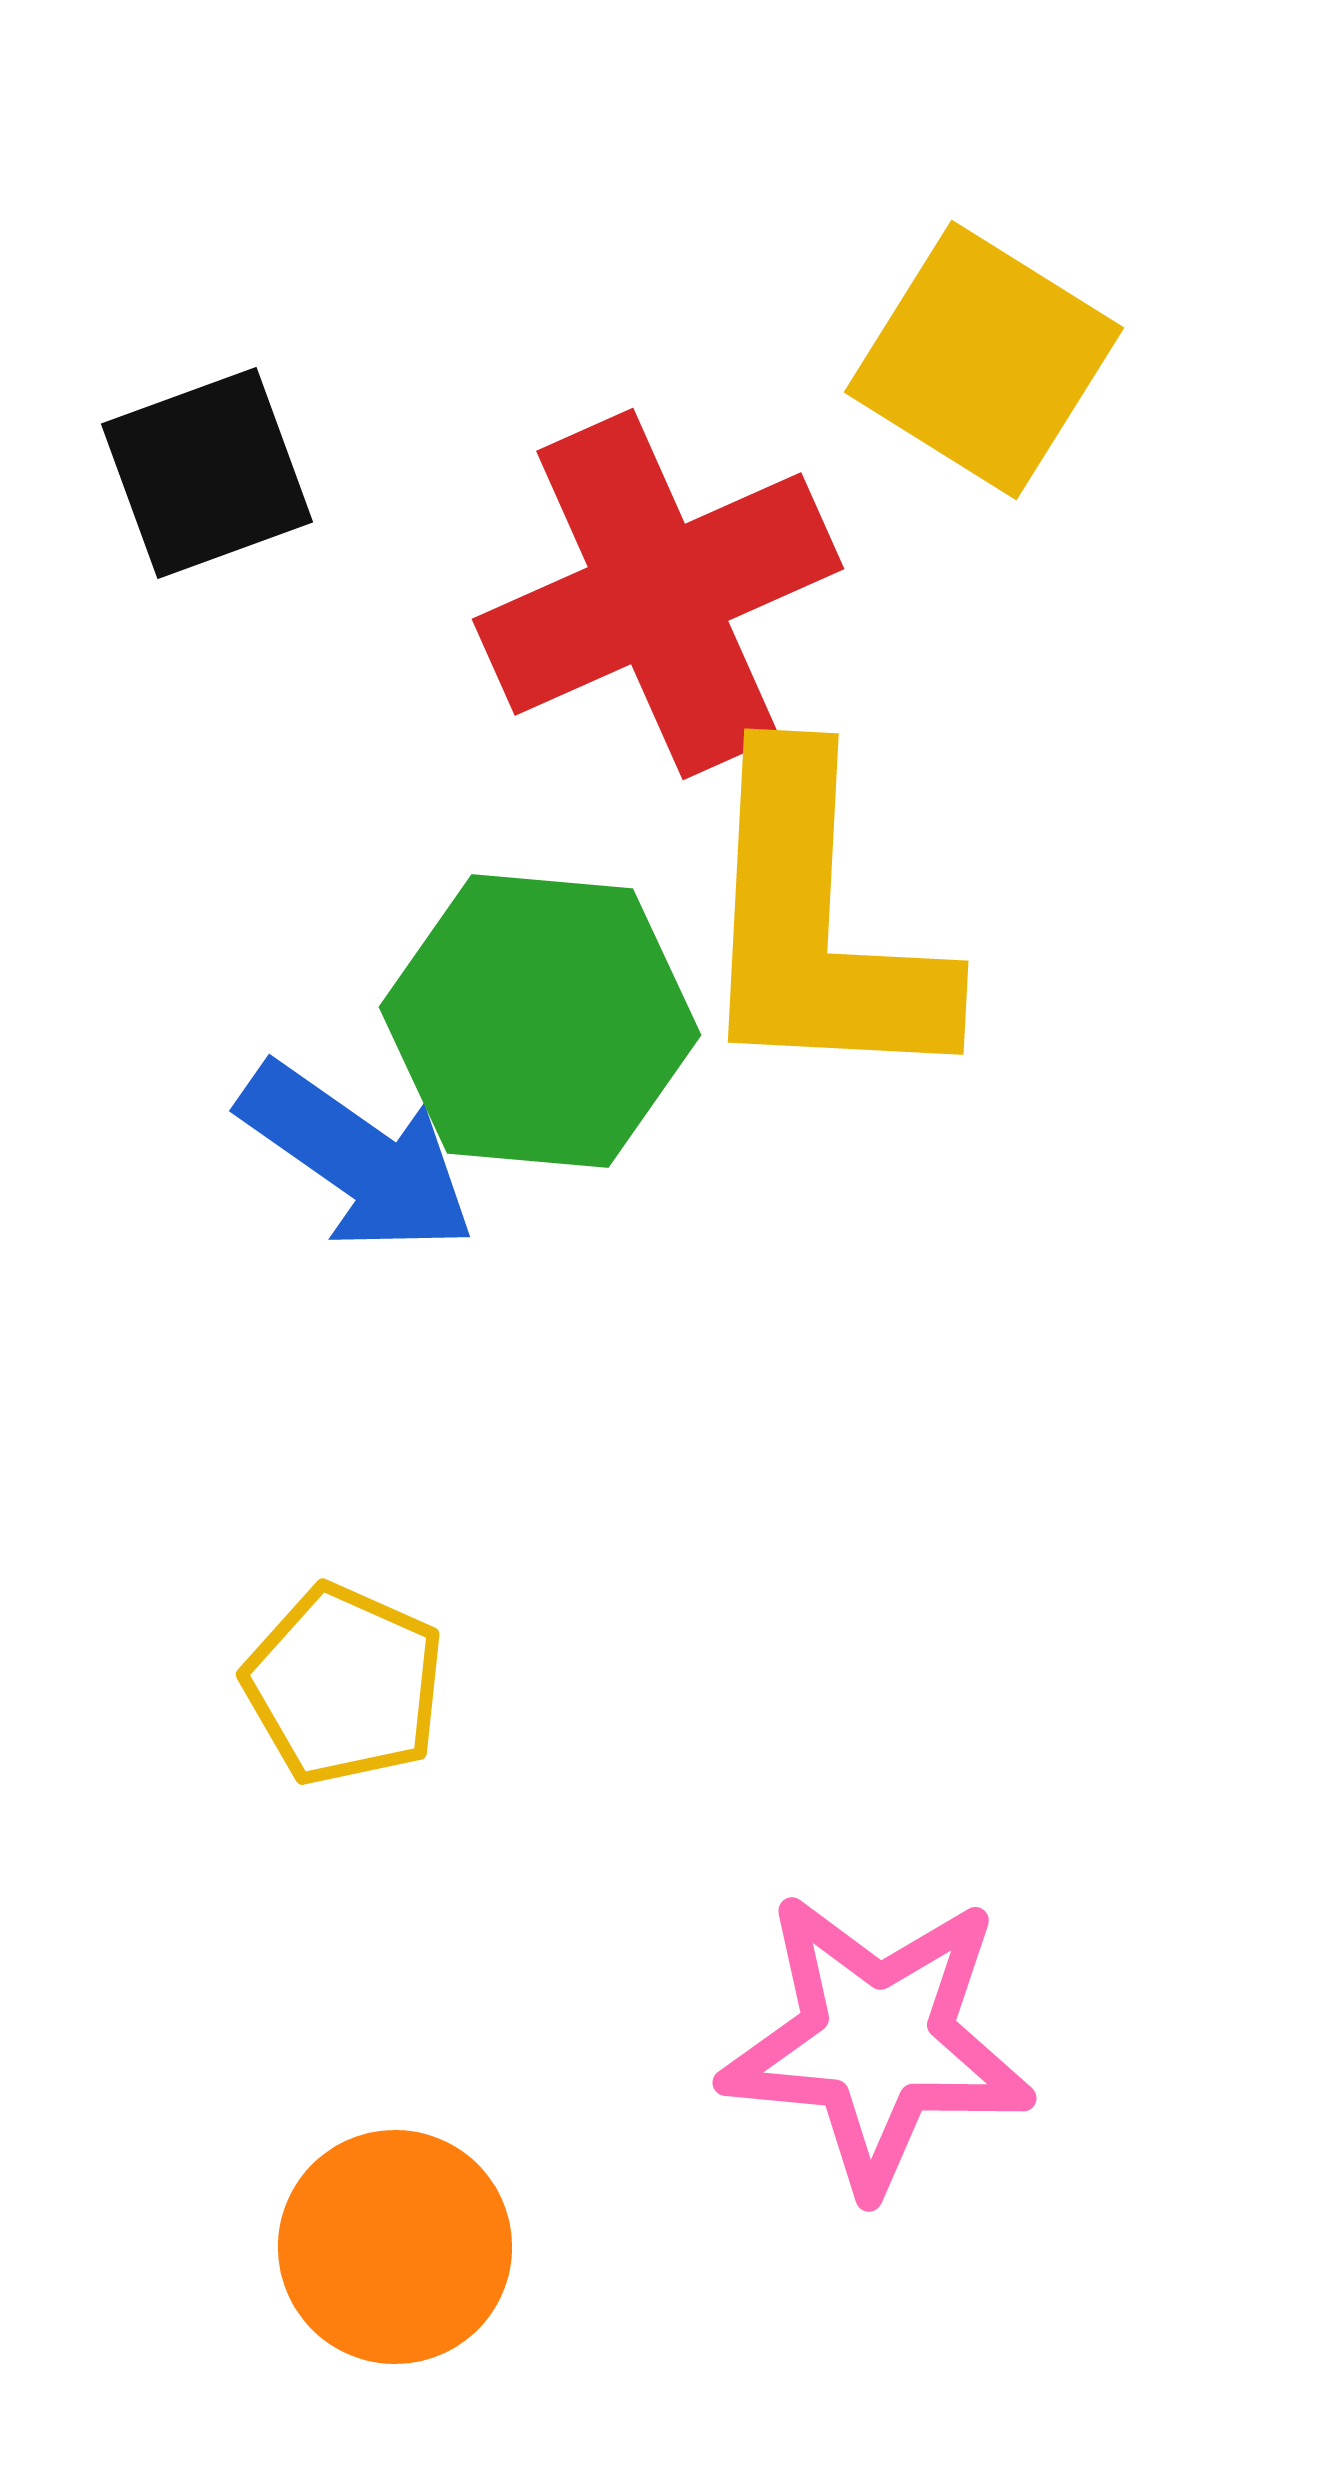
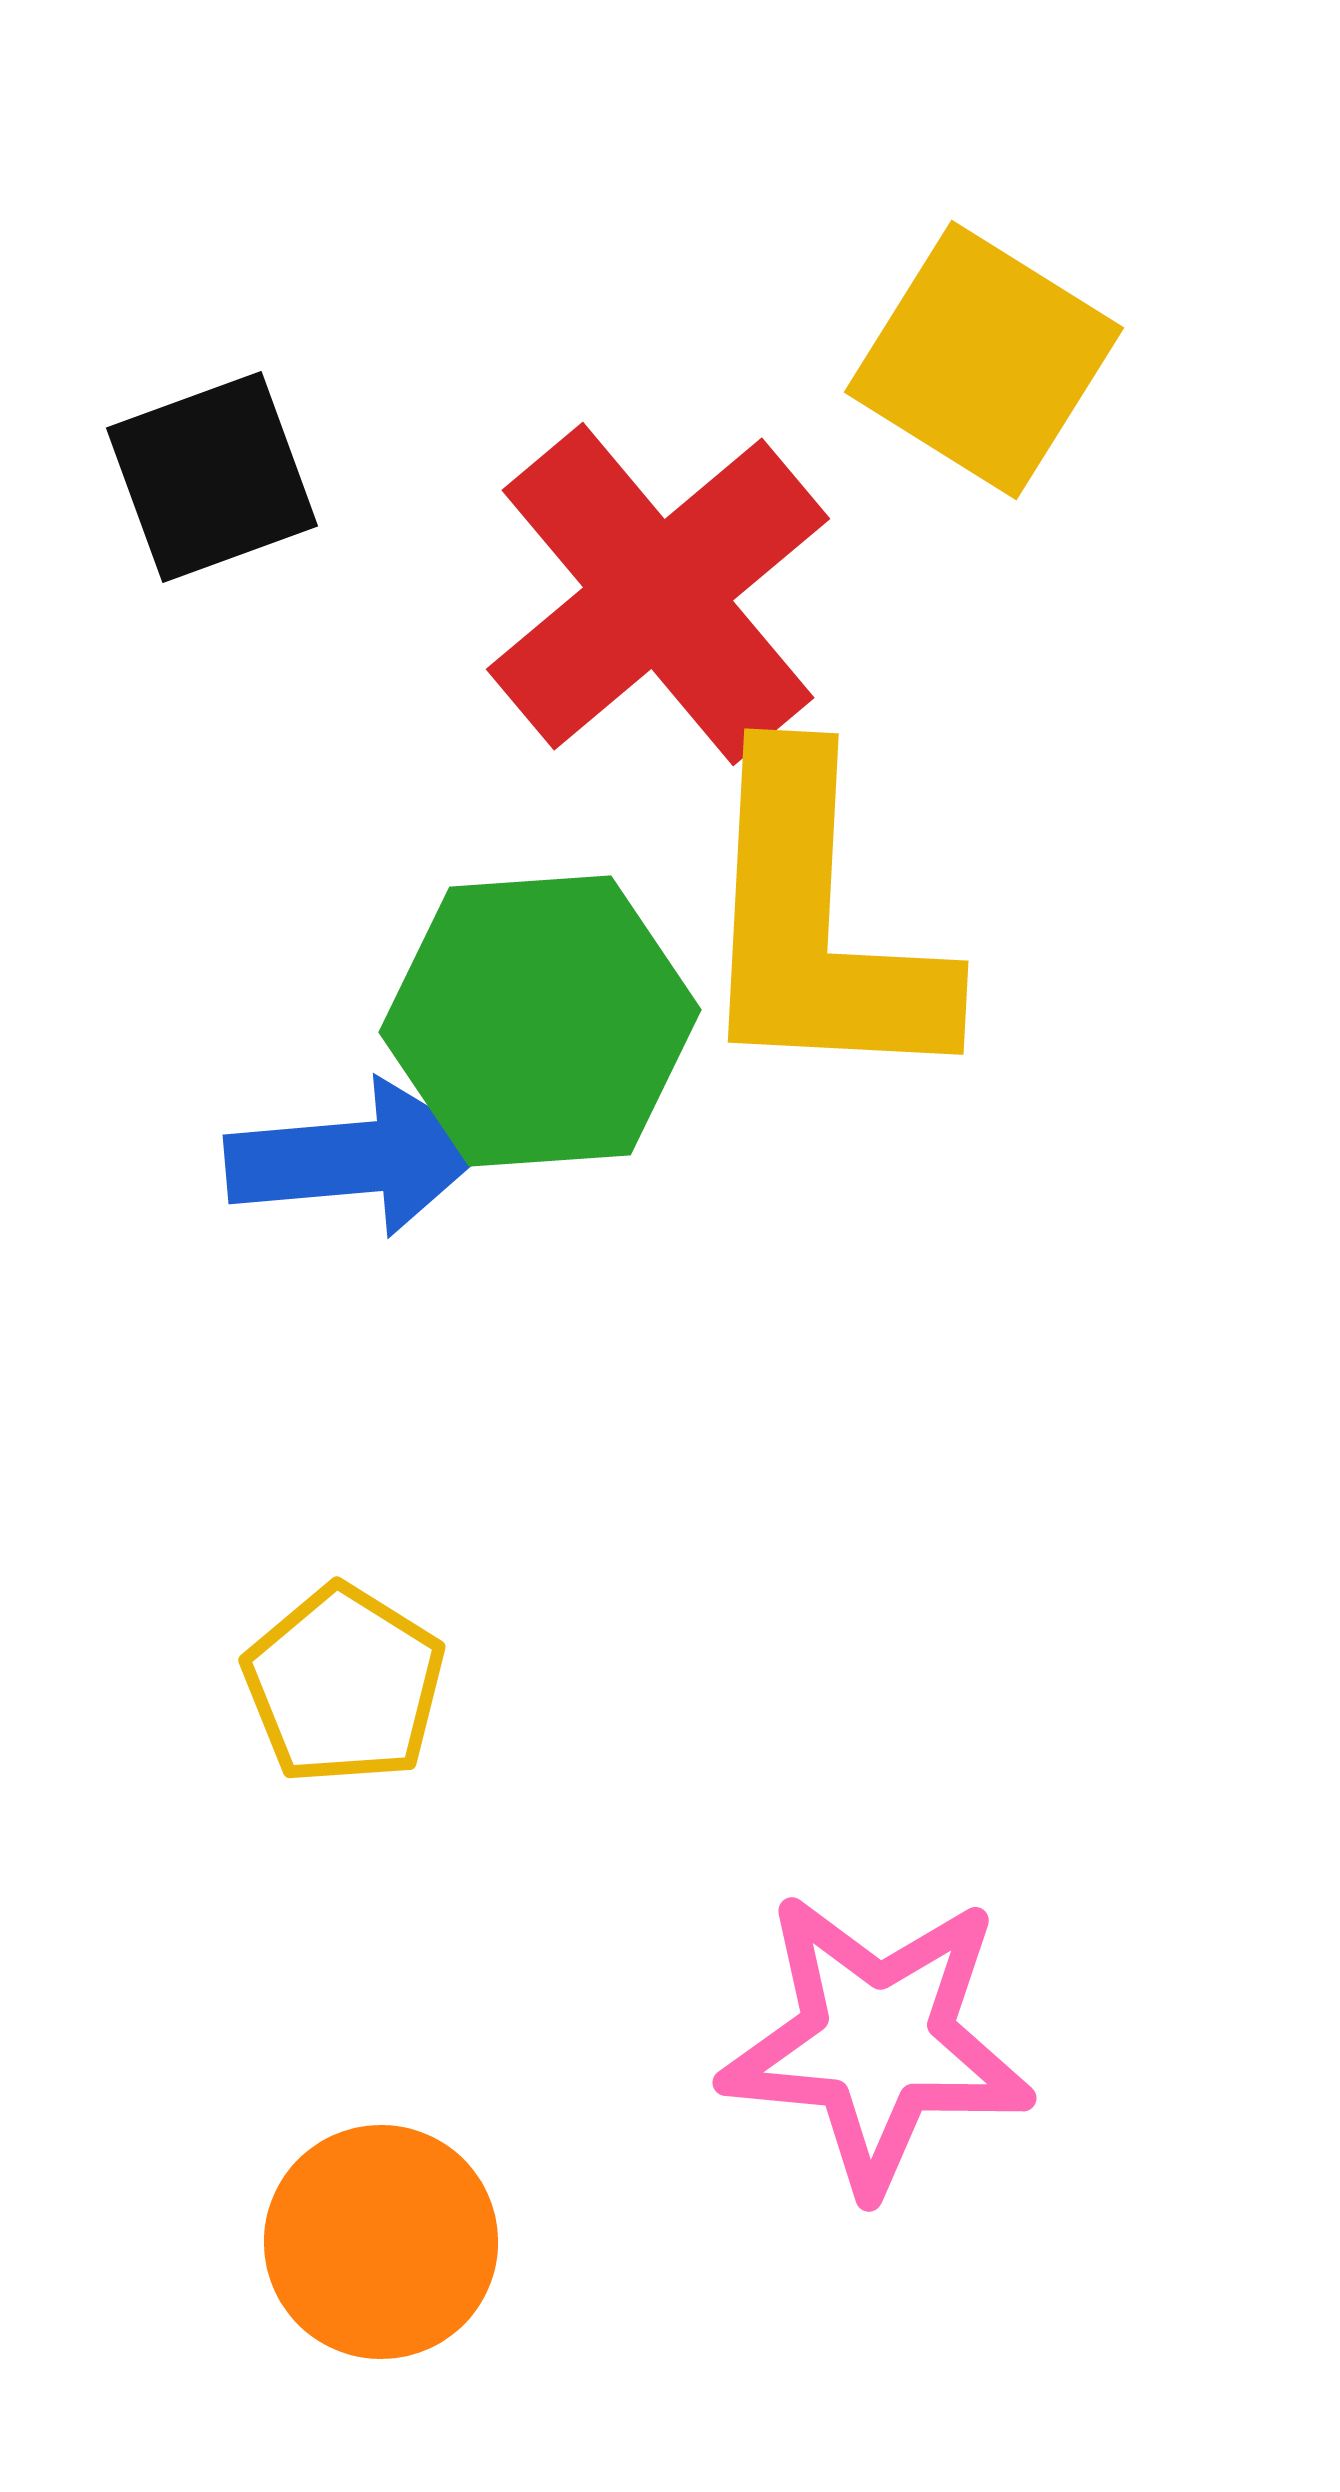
black square: moved 5 px right, 4 px down
red cross: rotated 16 degrees counterclockwise
green hexagon: rotated 9 degrees counterclockwise
blue arrow: rotated 40 degrees counterclockwise
yellow pentagon: rotated 8 degrees clockwise
orange circle: moved 14 px left, 5 px up
